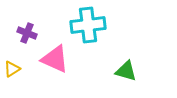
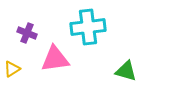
cyan cross: moved 2 px down
pink triangle: rotated 32 degrees counterclockwise
